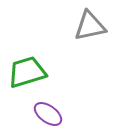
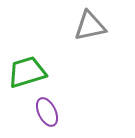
purple ellipse: moved 1 px left, 2 px up; rotated 28 degrees clockwise
